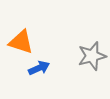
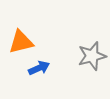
orange triangle: rotated 32 degrees counterclockwise
